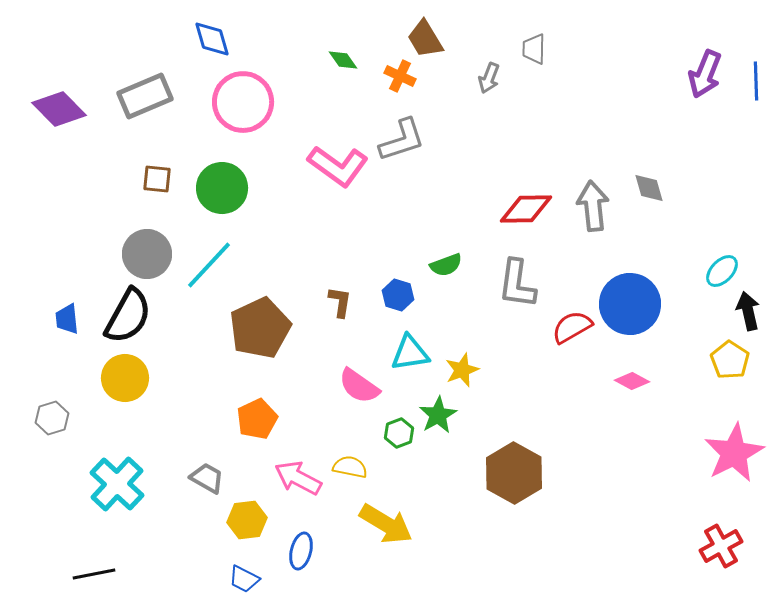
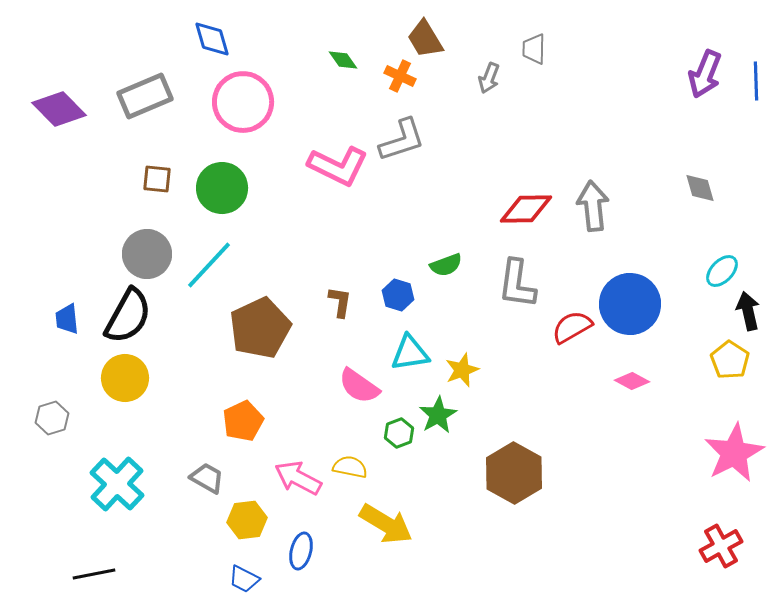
pink L-shape at (338, 166): rotated 10 degrees counterclockwise
gray diamond at (649, 188): moved 51 px right
orange pentagon at (257, 419): moved 14 px left, 2 px down
